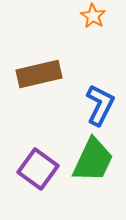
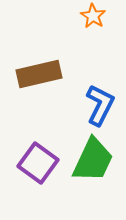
purple square: moved 6 px up
